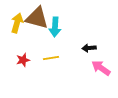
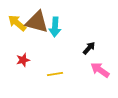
brown triangle: moved 4 px down
yellow arrow: rotated 66 degrees counterclockwise
black arrow: rotated 136 degrees clockwise
yellow line: moved 4 px right, 16 px down
pink arrow: moved 1 px left, 2 px down
